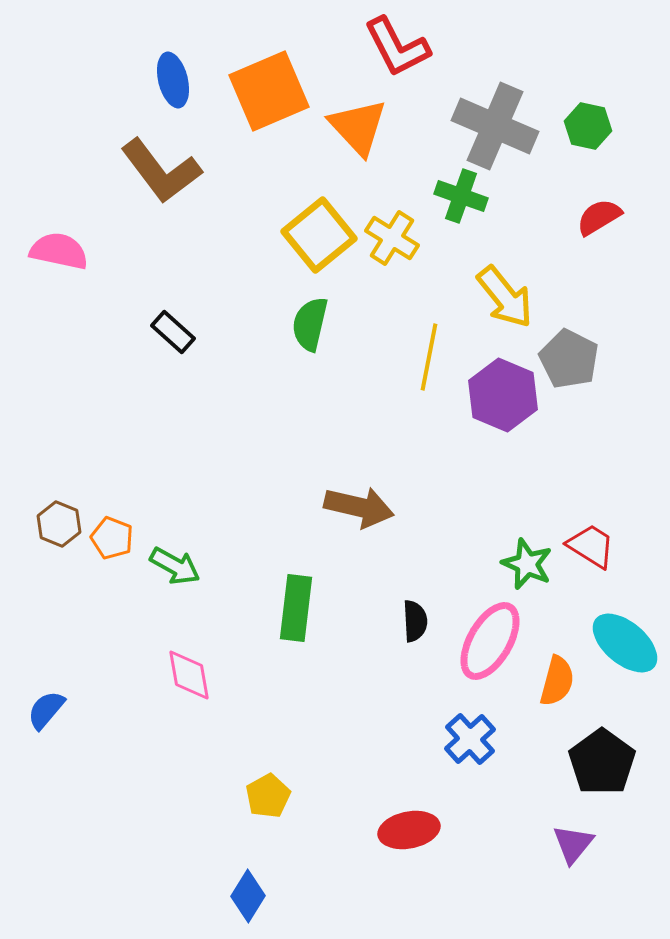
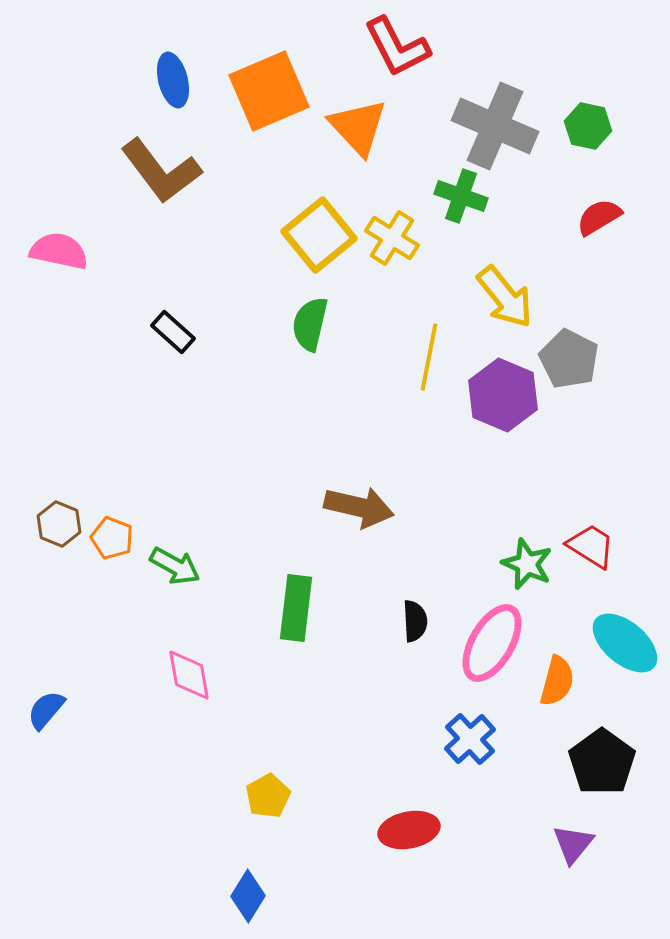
pink ellipse: moved 2 px right, 2 px down
